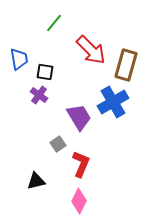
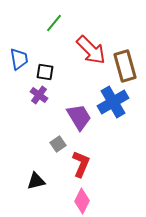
brown rectangle: moved 1 px left, 1 px down; rotated 32 degrees counterclockwise
pink diamond: moved 3 px right
